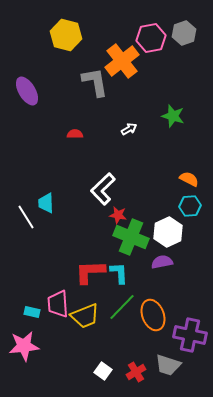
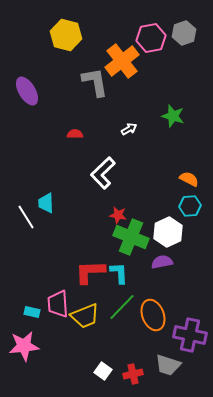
white L-shape: moved 16 px up
red cross: moved 3 px left, 2 px down; rotated 18 degrees clockwise
